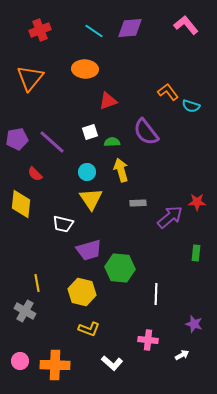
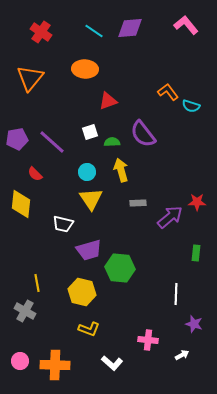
red cross: moved 1 px right, 2 px down; rotated 35 degrees counterclockwise
purple semicircle: moved 3 px left, 2 px down
white line: moved 20 px right
